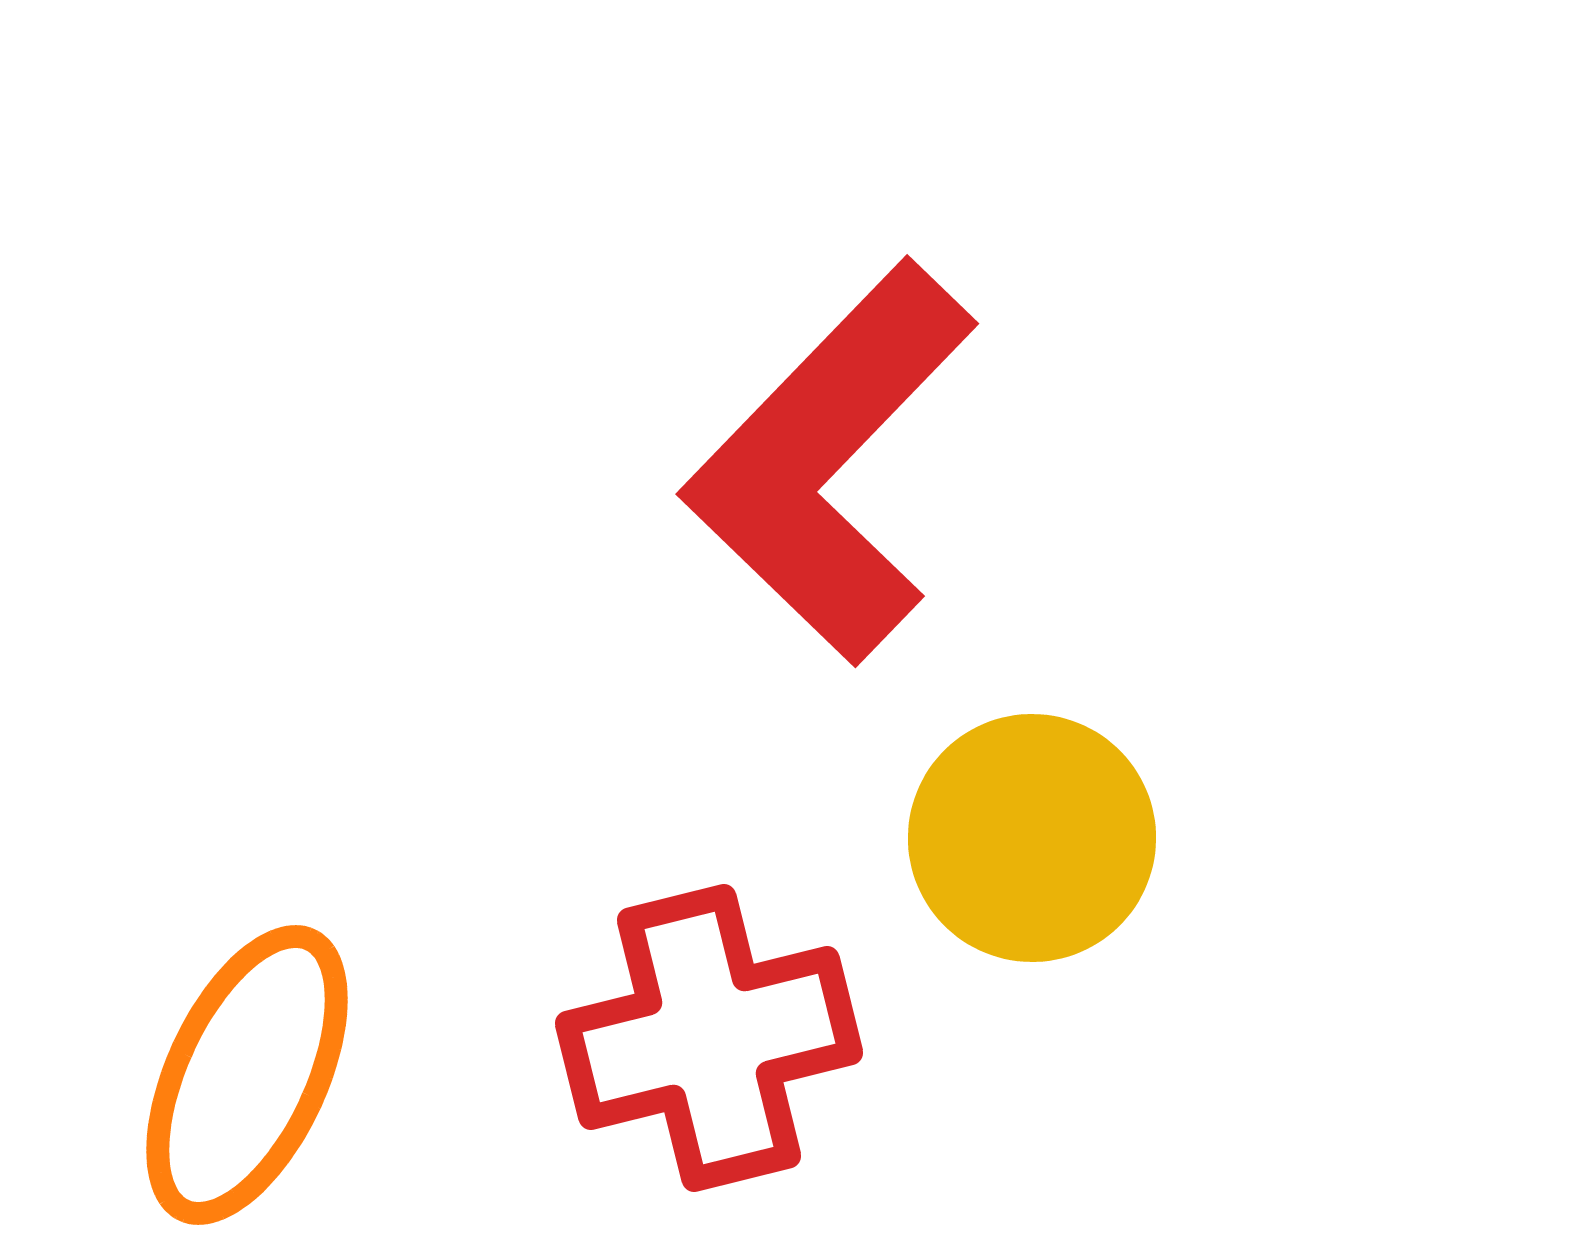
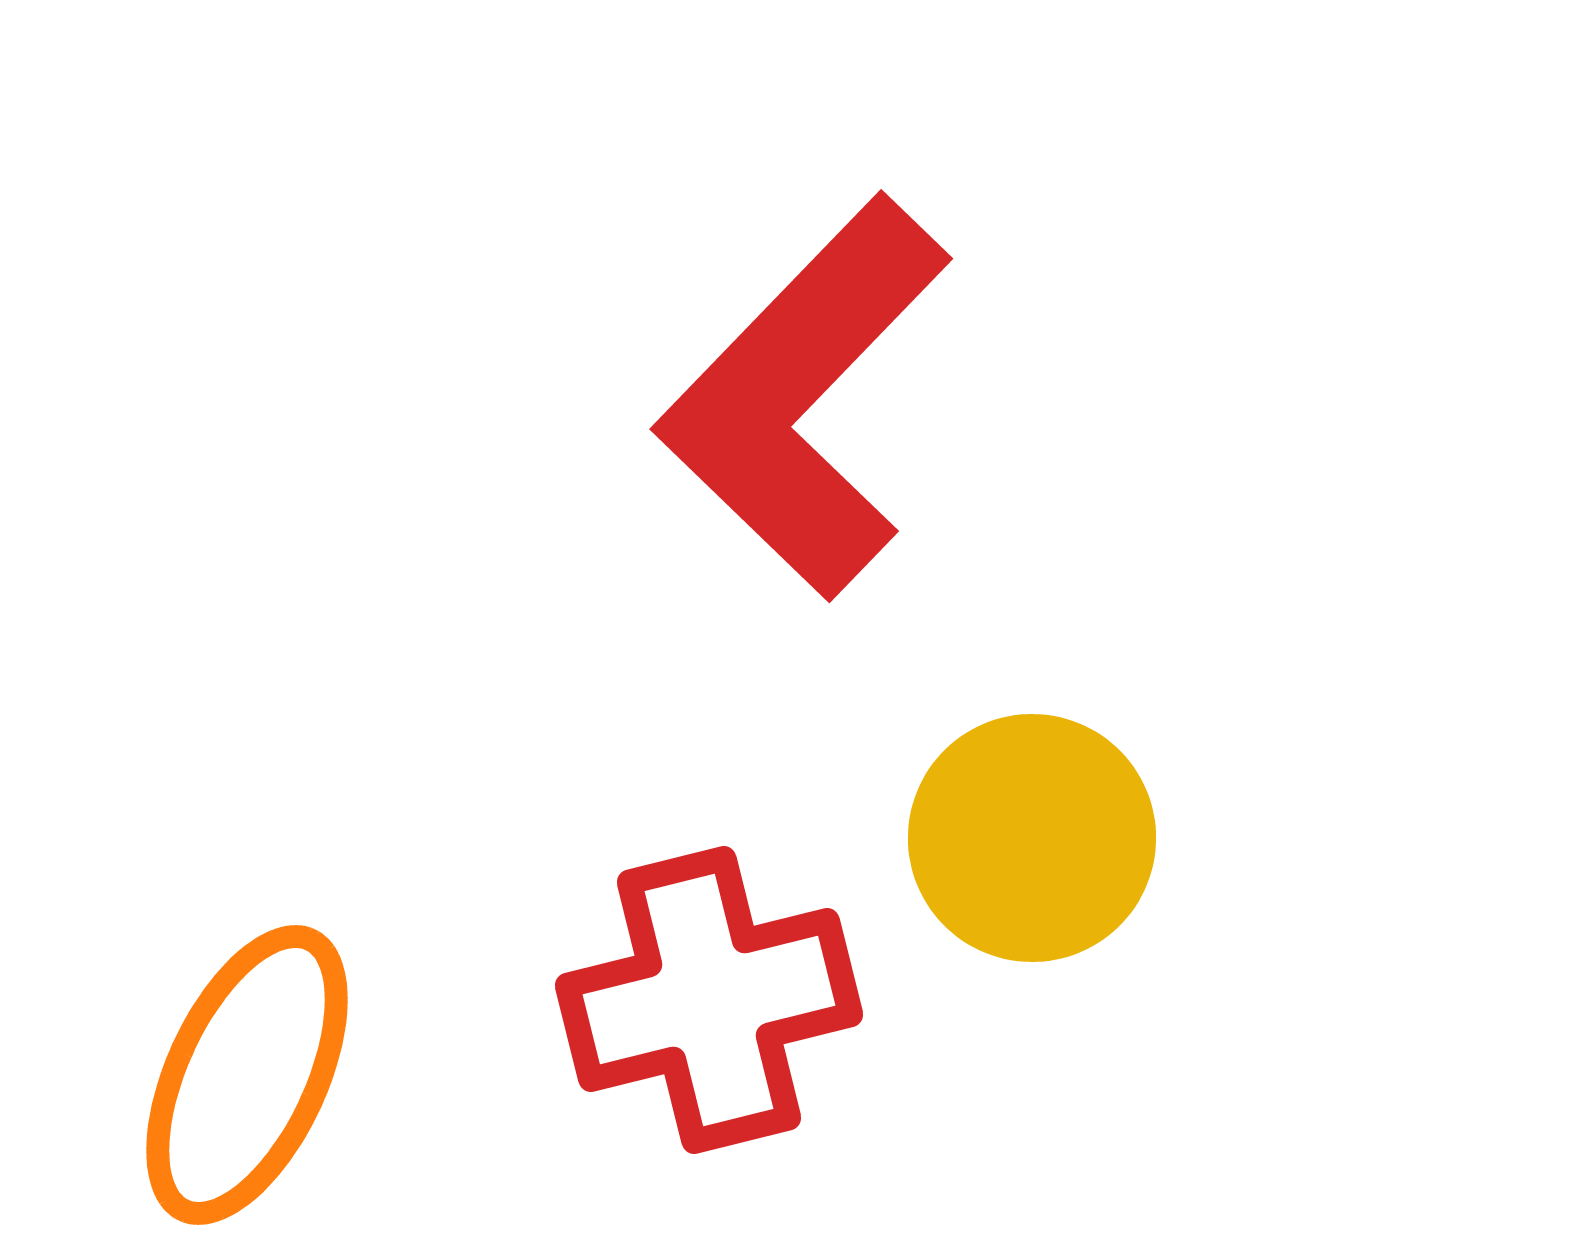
red L-shape: moved 26 px left, 65 px up
red cross: moved 38 px up
